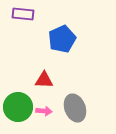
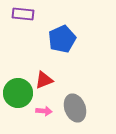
red triangle: rotated 24 degrees counterclockwise
green circle: moved 14 px up
